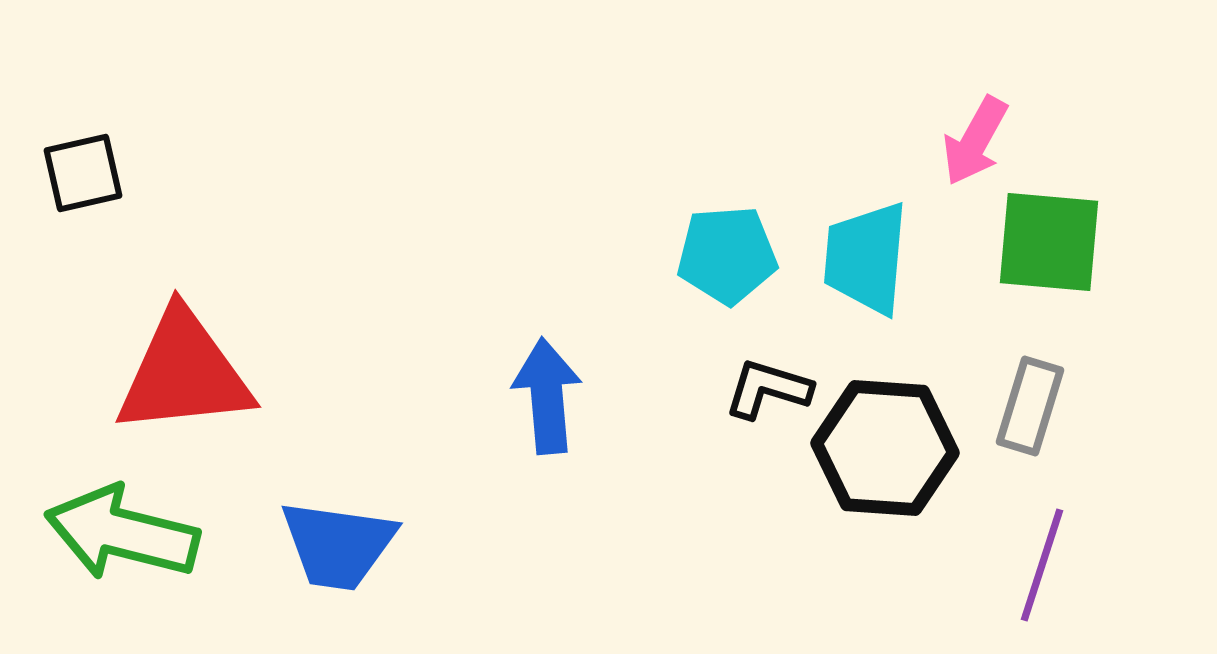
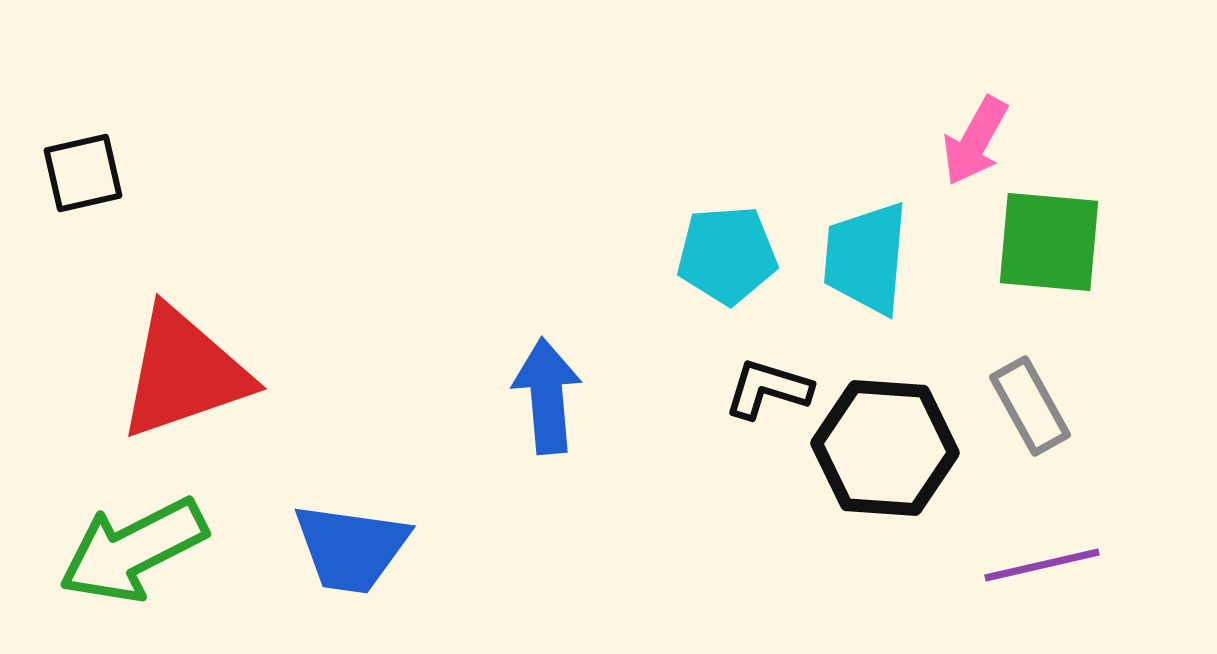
red triangle: rotated 13 degrees counterclockwise
gray rectangle: rotated 46 degrees counterclockwise
green arrow: moved 11 px right, 17 px down; rotated 41 degrees counterclockwise
blue trapezoid: moved 13 px right, 3 px down
purple line: rotated 59 degrees clockwise
